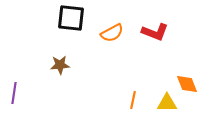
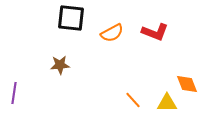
orange line: rotated 54 degrees counterclockwise
